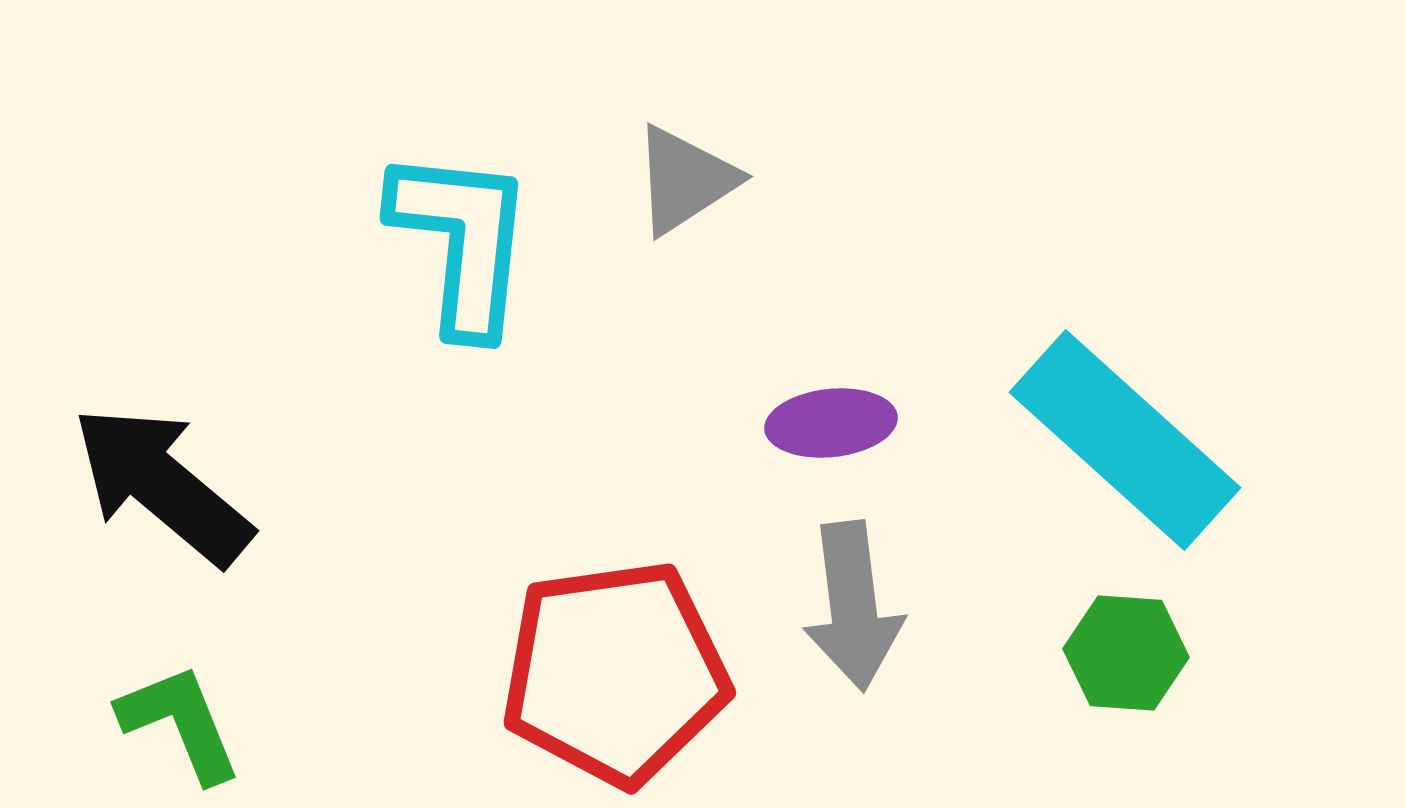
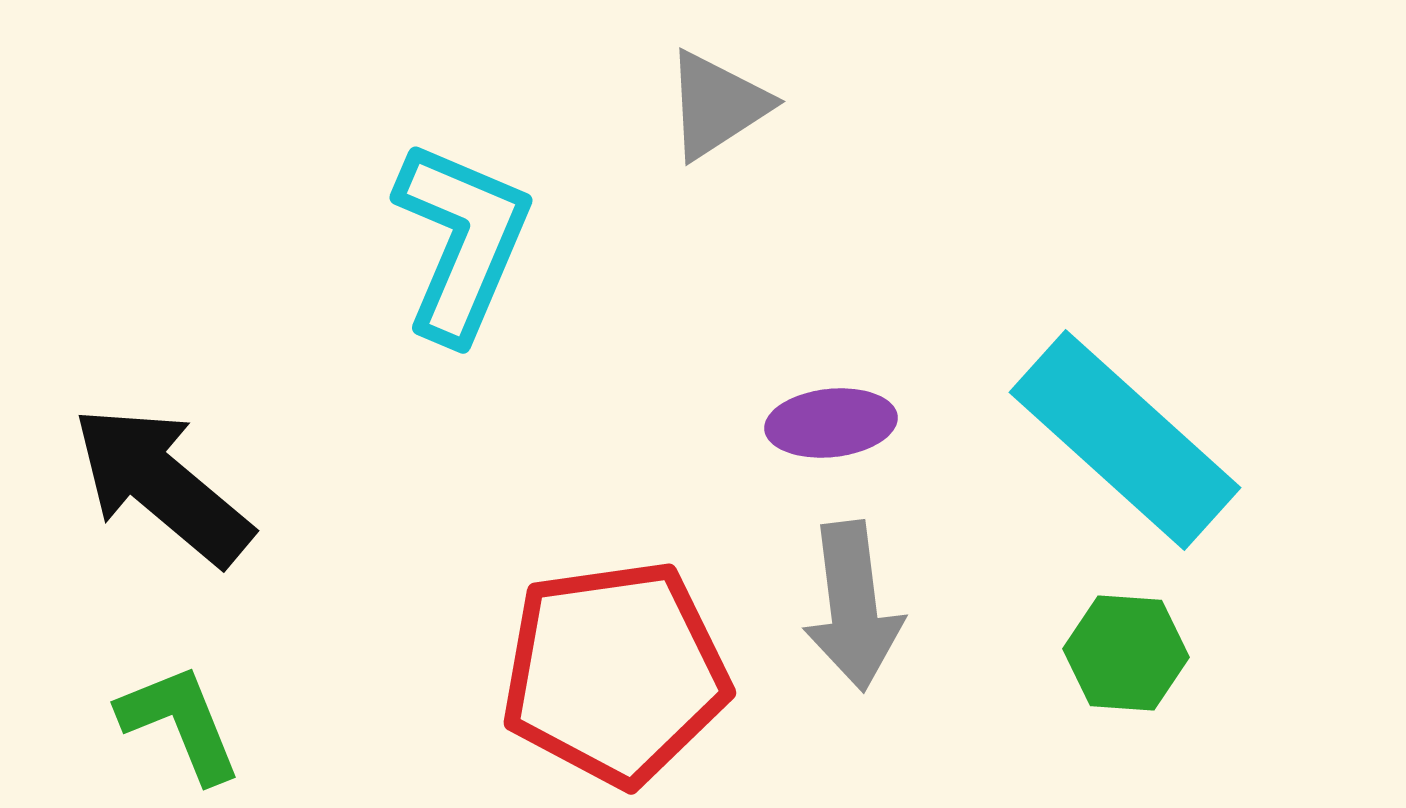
gray triangle: moved 32 px right, 75 px up
cyan L-shape: rotated 17 degrees clockwise
